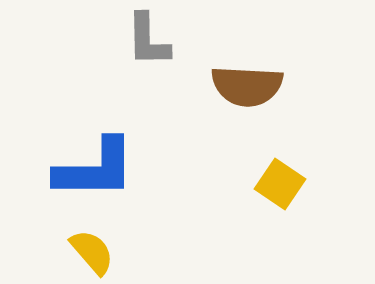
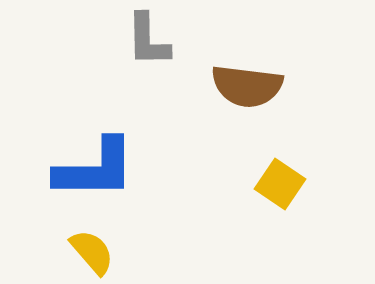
brown semicircle: rotated 4 degrees clockwise
